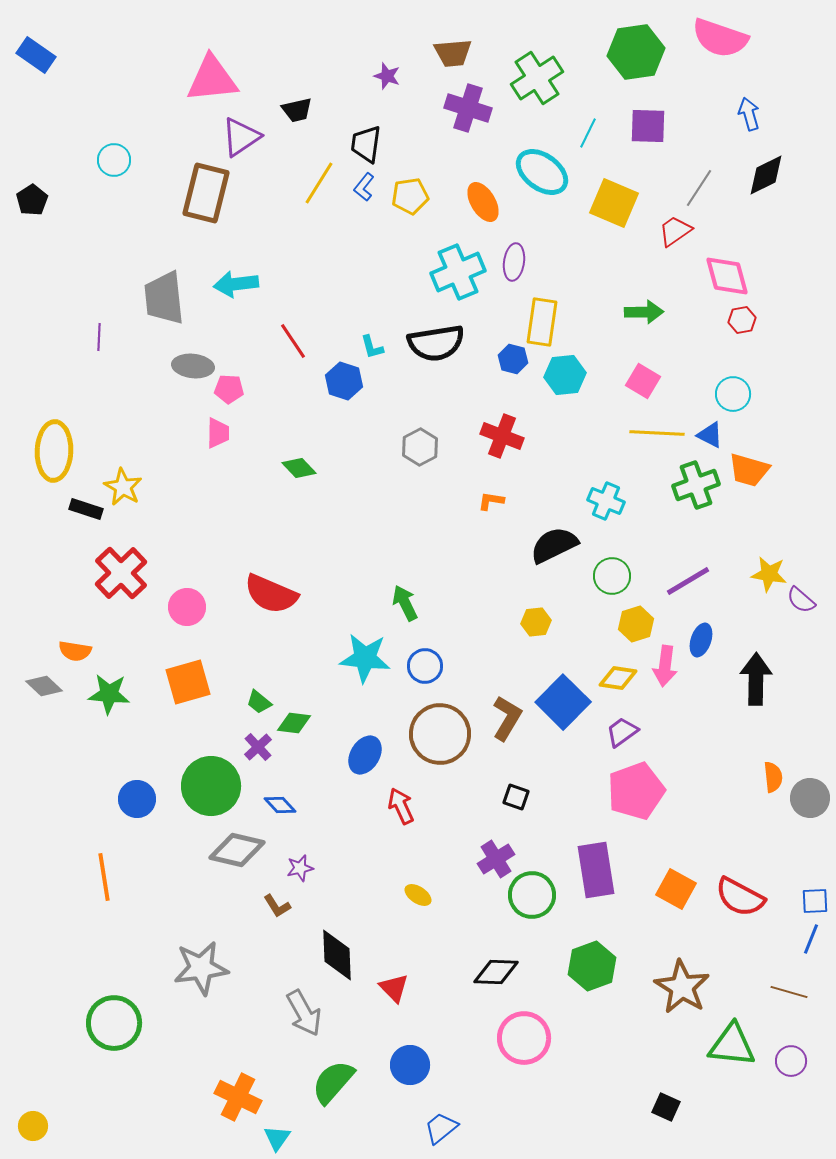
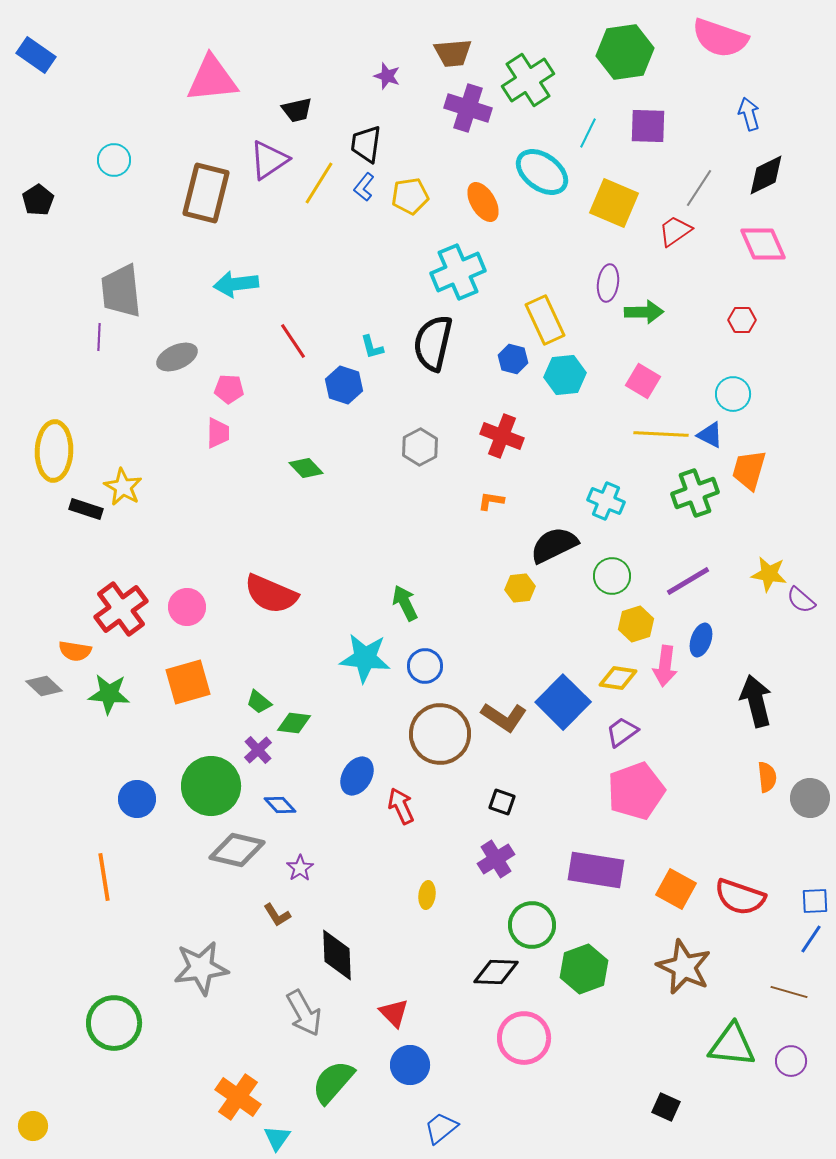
green hexagon at (636, 52): moved 11 px left
green cross at (537, 78): moved 9 px left, 2 px down
purple triangle at (241, 137): moved 28 px right, 23 px down
black pentagon at (32, 200): moved 6 px right
purple ellipse at (514, 262): moved 94 px right, 21 px down
pink diamond at (727, 276): moved 36 px right, 32 px up; rotated 9 degrees counterclockwise
gray trapezoid at (164, 298): moved 43 px left, 7 px up
red hexagon at (742, 320): rotated 12 degrees clockwise
yellow rectangle at (542, 322): moved 3 px right, 2 px up; rotated 33 degrees counterclockwise
black semicircle at (436, 343): moved 3 px left; rotated 112 degrees clockwise
gray ellipse at (193, 366): moved 16 px left, 9 px up; rotated 30 degrees counterclockwise
blue hexagon at (344, 381): moved 4 px down
yellow line at (657, 433): moved 4 px right, 1 px down
green diamond at (299, 468): moved 7 px right
orange trapezoid at (749, 470): rotated 90 degrees clockwise
green cross at (696, 485): moved 1 px left, 8 px down
red cross at (121, 573): moved 36 px down; rotated 8 degrees clockwise
yellow hexagon at (536, 622): moved 16 px left, 34 px up
black arrow at (756, 679): moved 22 px down; rotated 15 degrees counterclockwise
brown L-shape at (507, 718): moved 3 px left, 1 px up; rotated 93 degrees clockwise
purple cross at (258, 747): moved 3 px down
blue ellipse at (365, 755): moved 8 px left, 21 px down
orange semicircle at (773, 777): moved 6 px left
black square at (516, 797): moved 14 px left, 5 px down
purple star at (300, 868): rotated 20 degrees counterclockwise
purple rectangle at (596, 870): rotated 72 degrees counterclockwise
yellow ellipse at (418, 895): moved 9 px right; rotated 64 degrees clockwise
green circle at (532, 895): moved 30 px down
red semicircle at (740, 897): rotated 9 degrees counterclockwise
brown L-shape at (277, 906): moved 9 px down
blue line at (811, 939): rotated 12 degrees clockwise
green hexagon at (592, 966): moved 8 px left, 3 px down
brown star at (682, 987): moved 2 px right, 20 px up; rotated 6 degrees counterclockwise
red triangle at (394, 988): moved 25 px down
orange cross at (238, 1097): rotated 9 degrees clockwise
